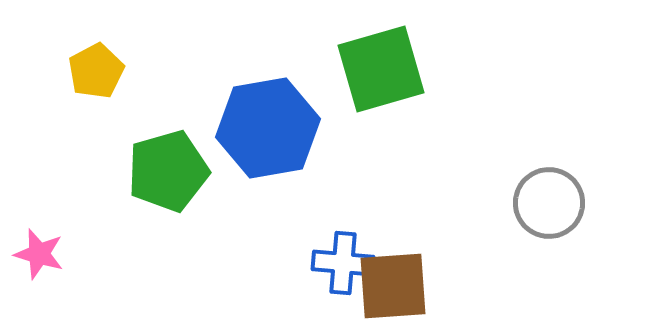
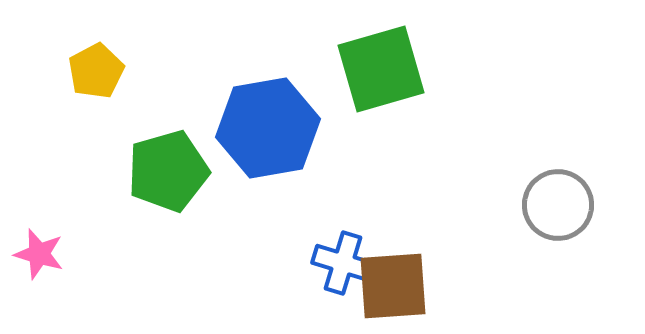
gray circle: moved 9 px right, 2 px down
blue cross: rotated 12 degrees clockwise
